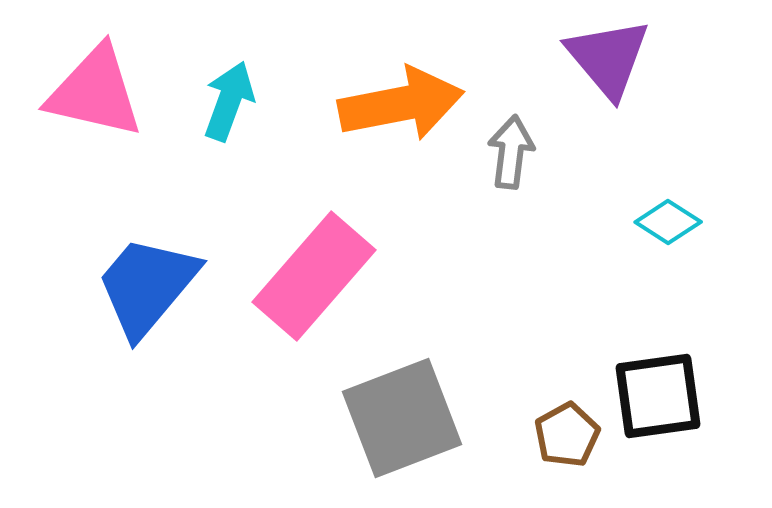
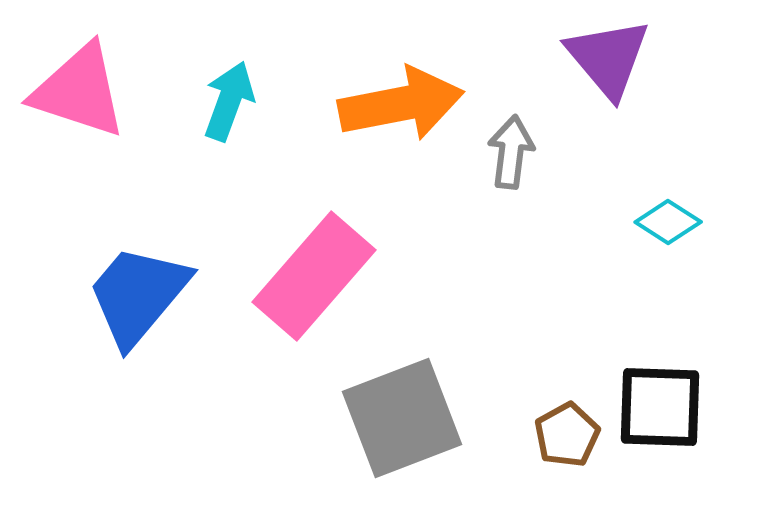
pink triangle: moved 16 px left, 1 px up; rotated 5 degrees clockwise
blue trapezoid: moved 9 px left, 9 px down
black square: moved 2 px right, 11 px down; rotated 10 degrees clockwise
